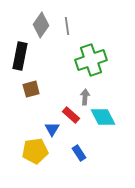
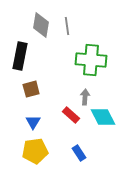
gray diamond: rotated 25 degrees counterclockwise
green cross: rotated 24 degrees clockwise
blue triangle: moved 19 px left, 7 px up
